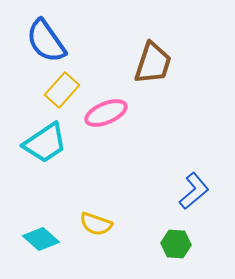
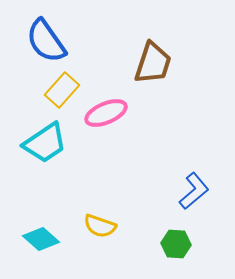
yellow semicircle: moved 4 px right, 2 px down
